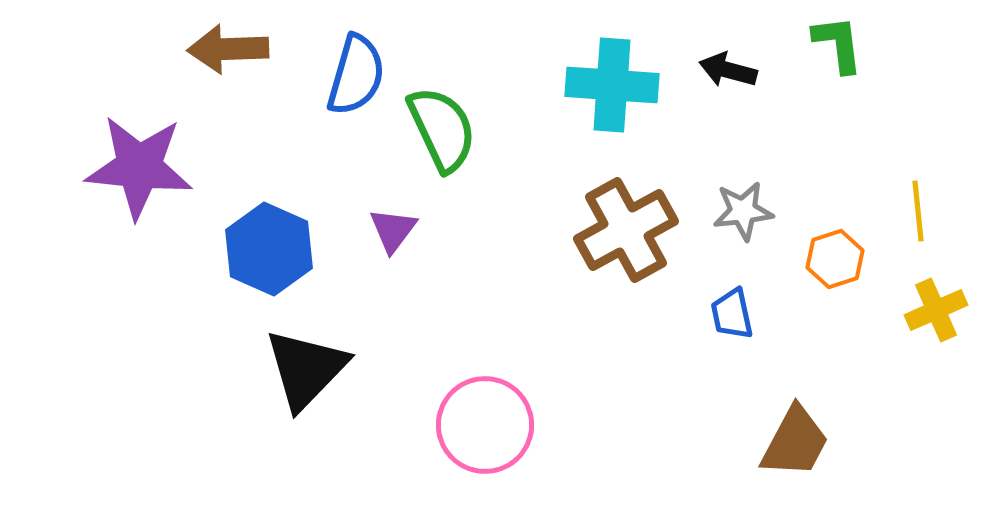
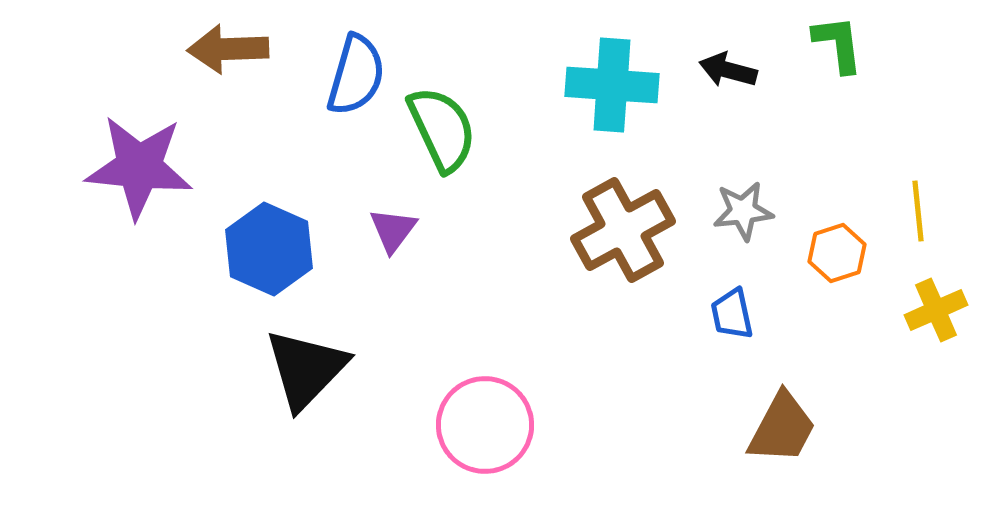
brown cross: moved 3 px left
orange hexagon: moved 2 px right, 6 px up
brown trapezoid: moved 13 px left, 14 px up
